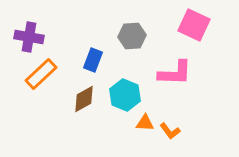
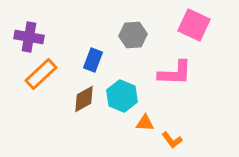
gray hexagon: moved 1 px right, 1 px up
cyan hexagon: moved 3 px left, 1 px down
orange L-shape: moved 2 px right, 9 px down
